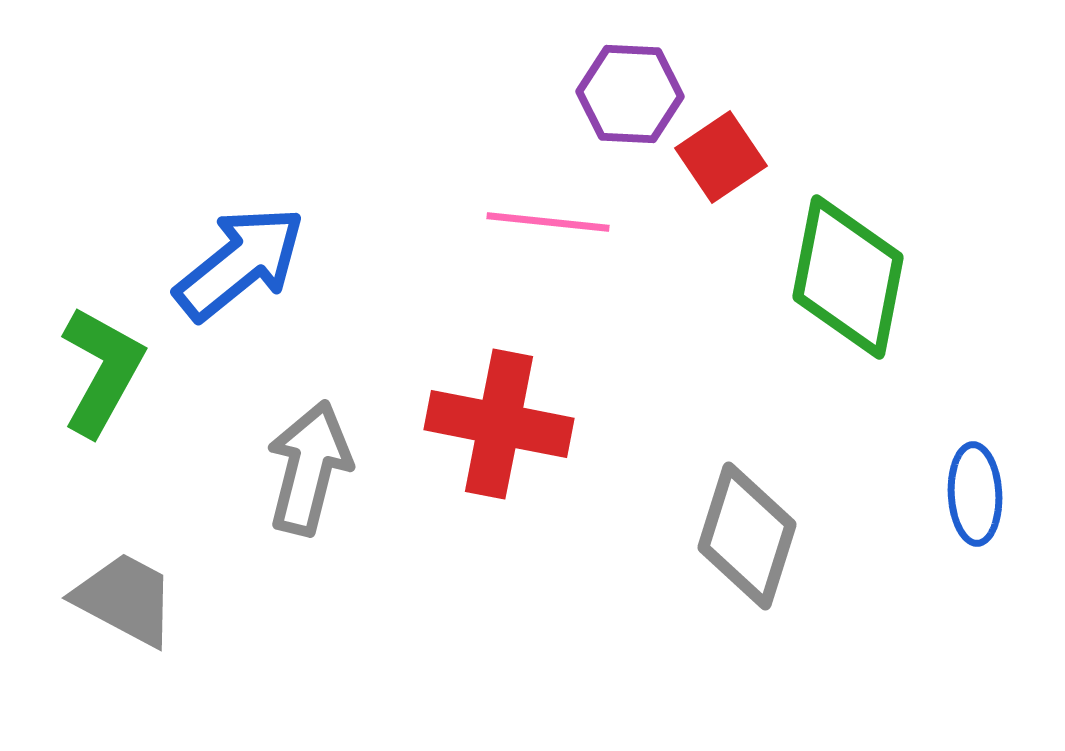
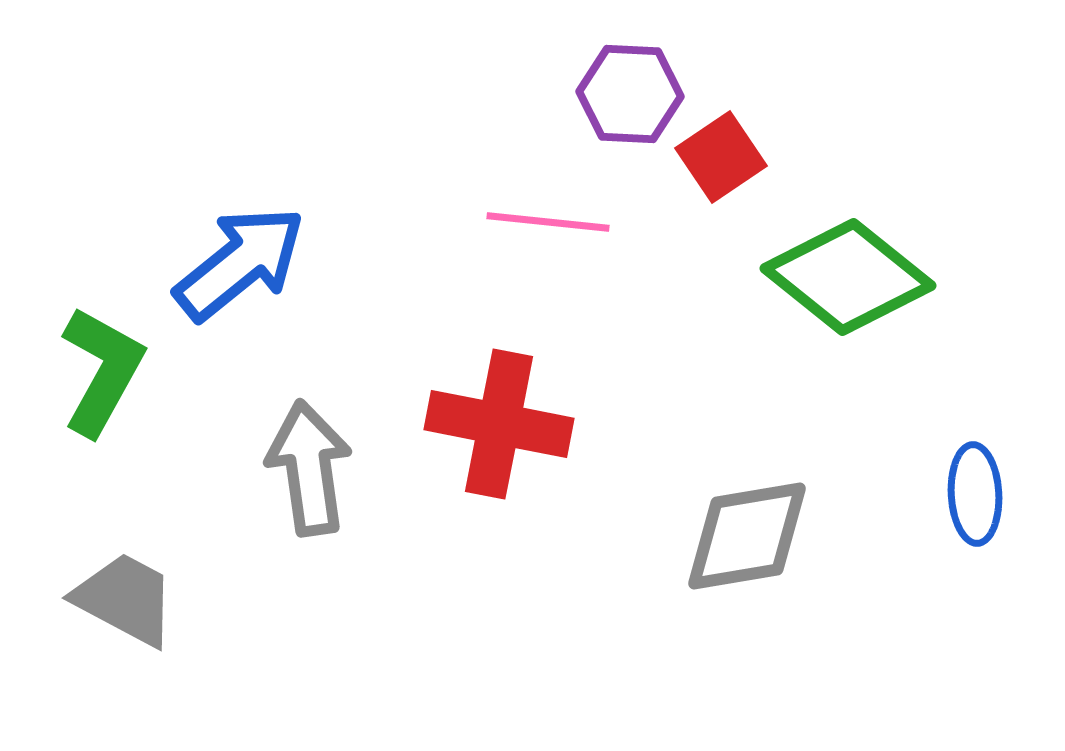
green diamond: rotated 62 degrees counterclockwise
gray arrow: rotated 22 degrees counterclockwise
gray diamond: rotated 63 degrees clockwise
